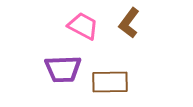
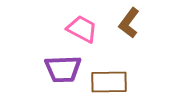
pink trapezoid: moved 1 px left, 3 px down
brown rectangle: moved 1 px left
